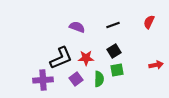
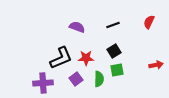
purple cross: moved 3 px down
